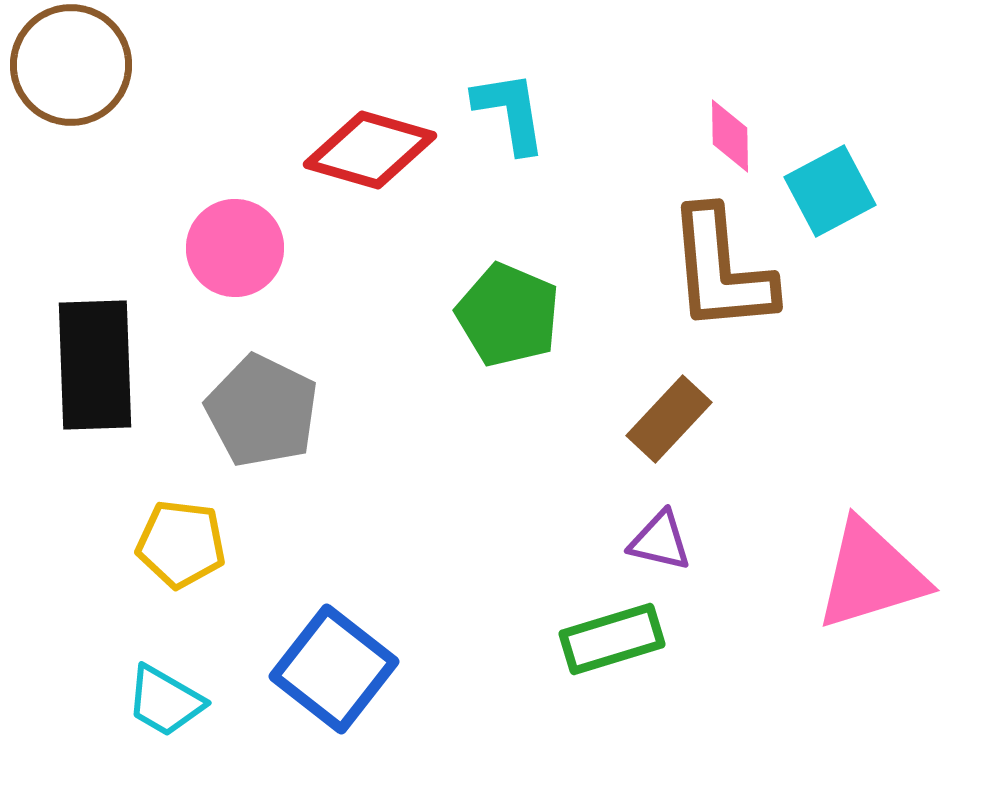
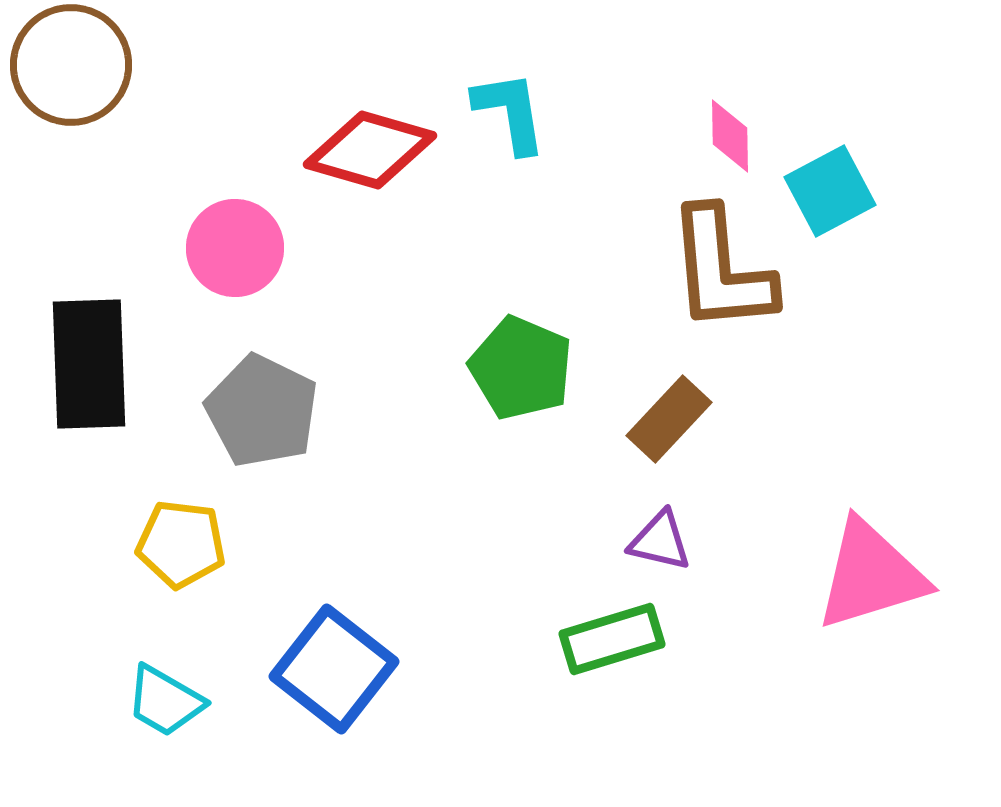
green pentagon: moved 13 px right, 53 px down
black rectangle: moved 6 px left, 1 px up
